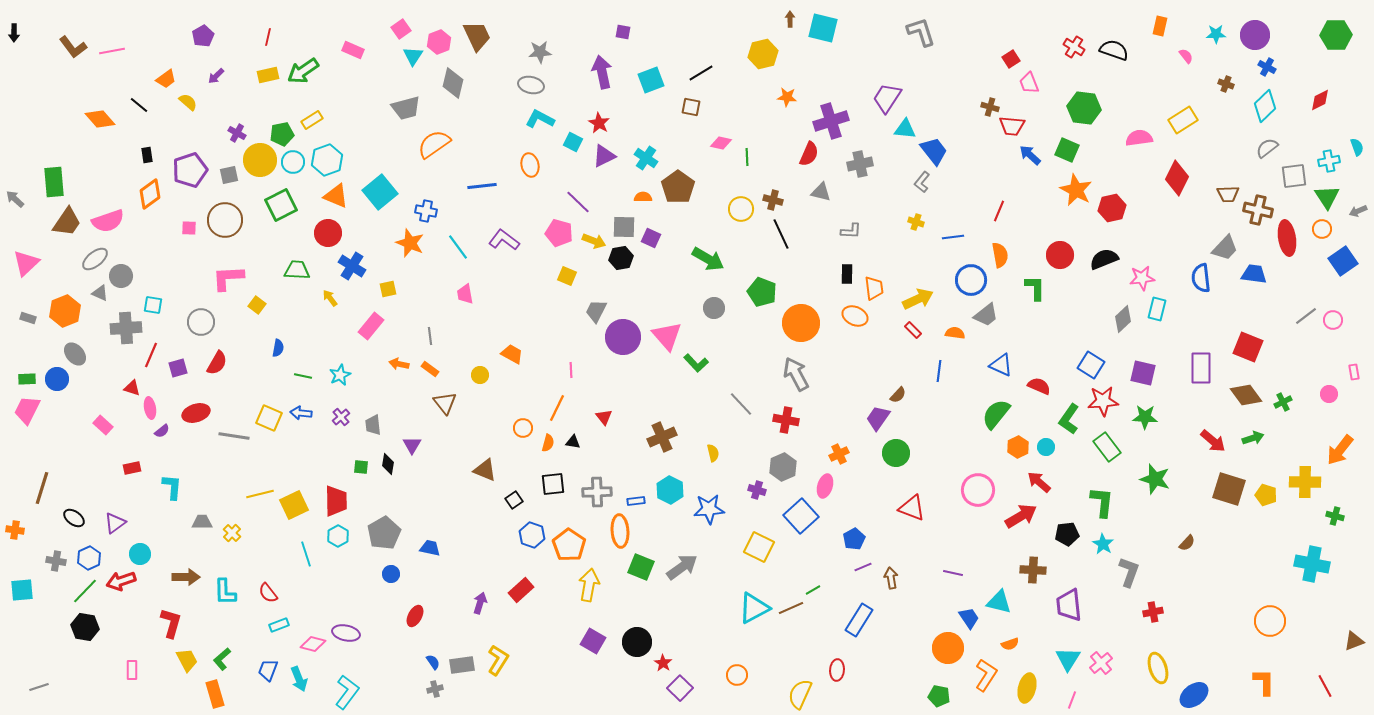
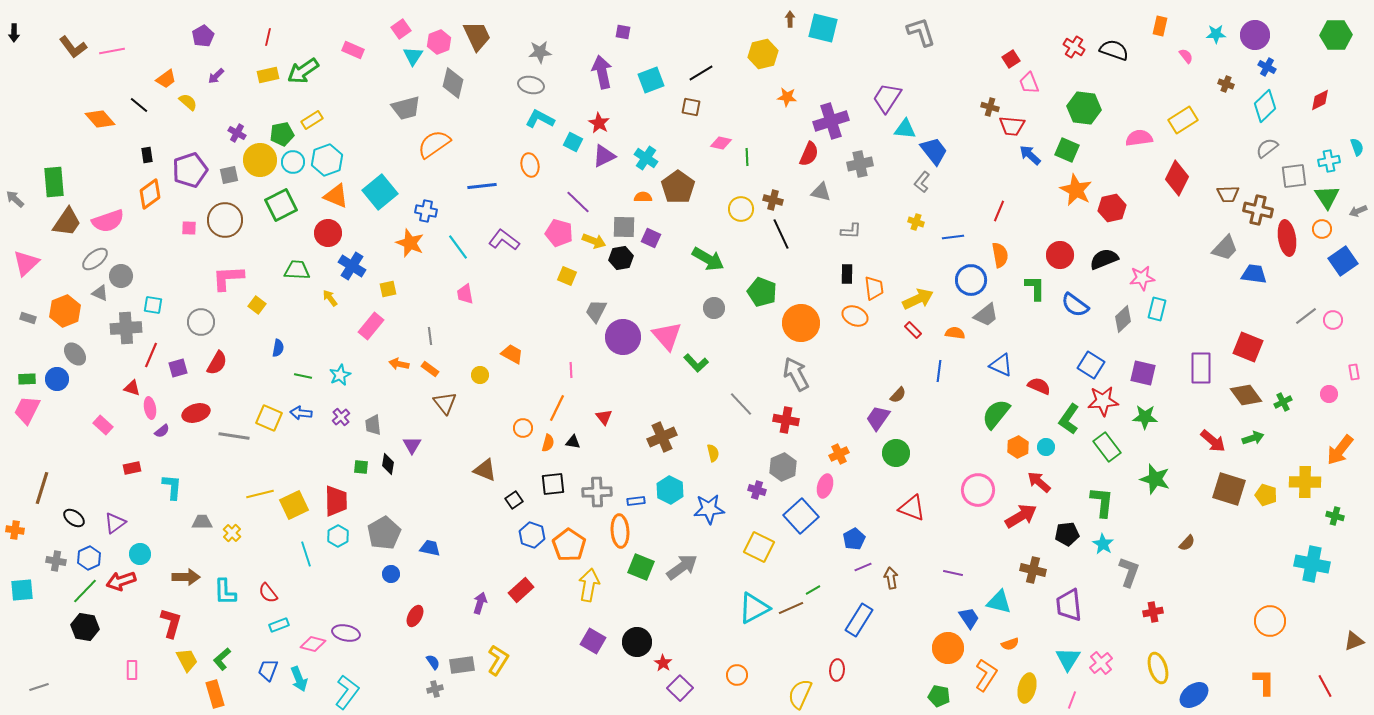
blue semicircle at (1201, 278): moved 126 px left, 27 px down; rotated 48 degrees counterclockwise
brown cross at (1033, 570): rotated 10 degrees clockwise
